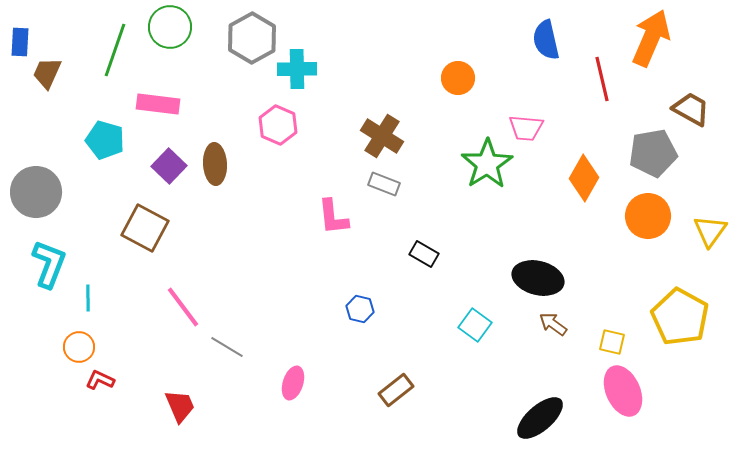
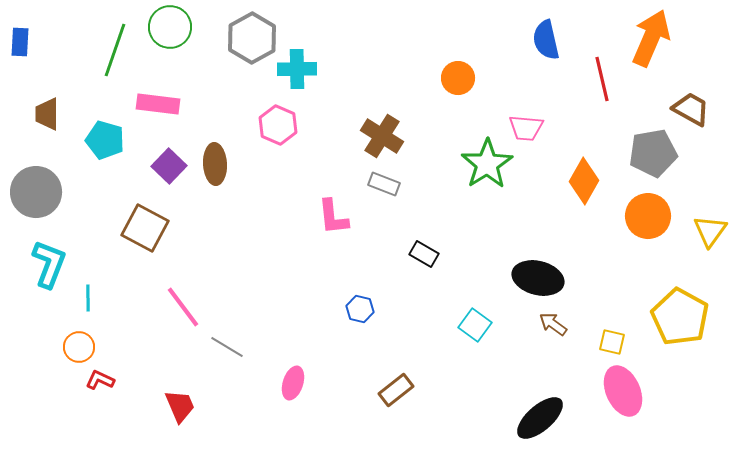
brown trapezoid at (47, 73): moved 41 px down; rotated 24 degrees counterclockwise
orange diamond at (584, 178): moved 3 px down
